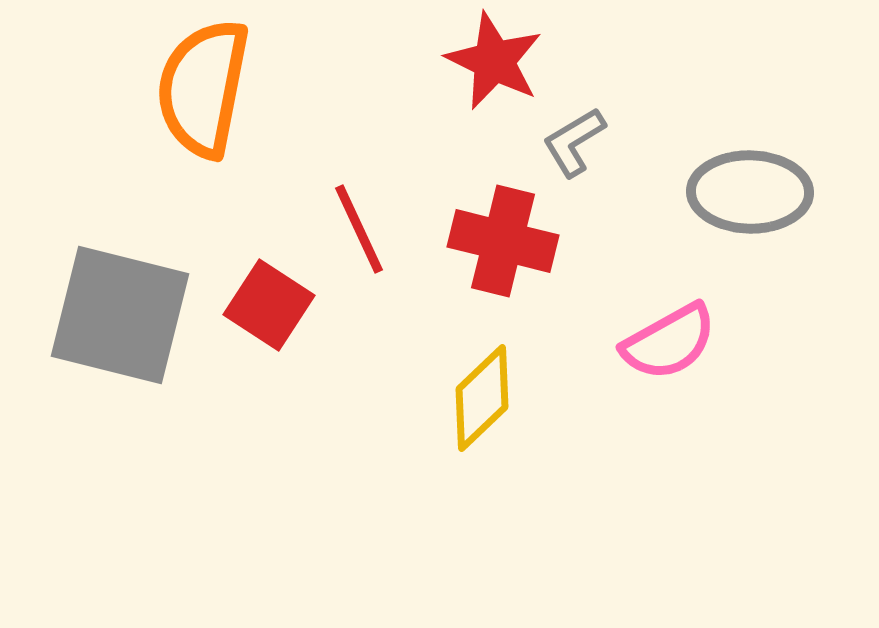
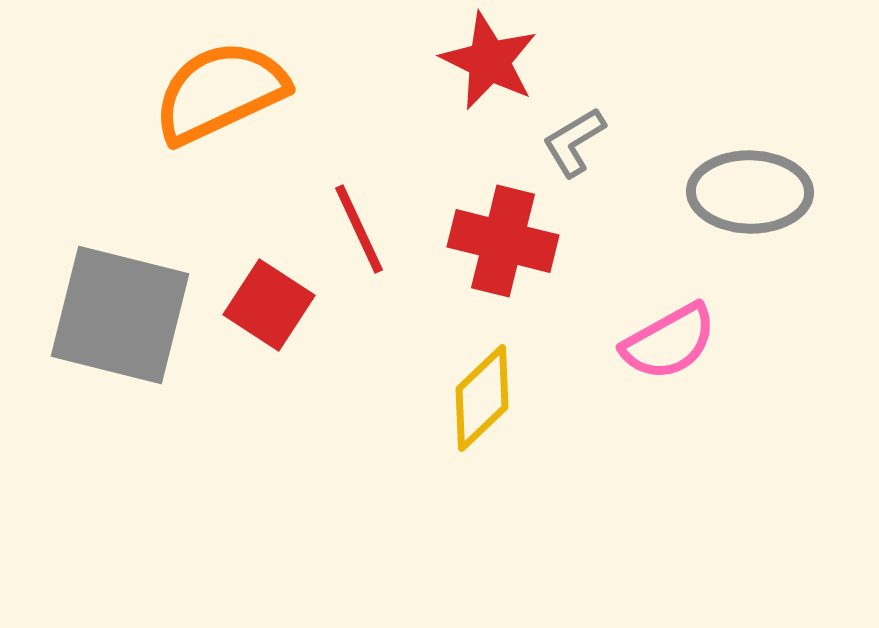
red star: moved 5 px left
orange semicircle: moved 17 px right, 4 px down; rotated 54 degrees clockwise
